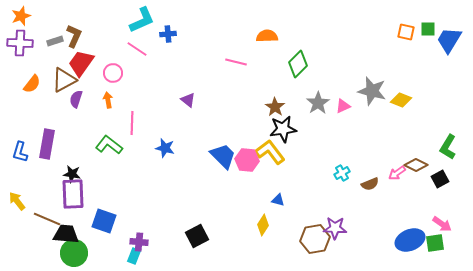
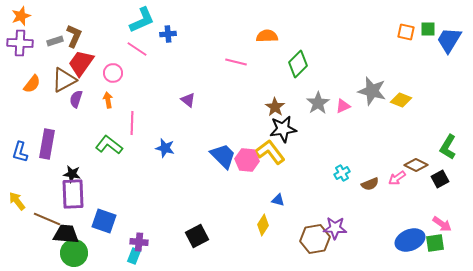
pink arrow at (397, 173): moved 5 px down
